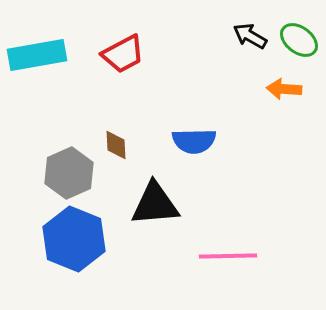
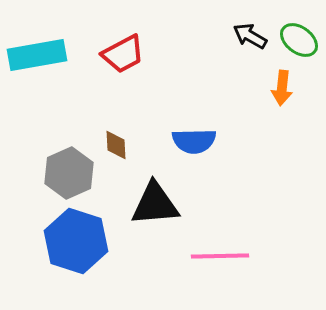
orange arrow: moved 2 px left, 1 px up; rotated 88 degrees counterclockwise
blue hexagon: moved 2 px right, 2 px down; rotated 4 degrees counterclockwise
pink line: moved 8 px left
